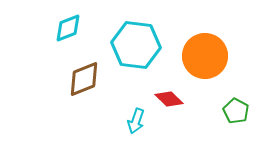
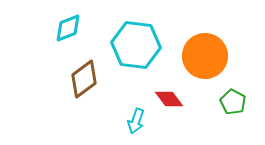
brown diamond: rotated 15 degrees counterclockwise
red diamond: rotated 8 degrees clockwise
green pentagon: moved 3 px left, 9 px up
